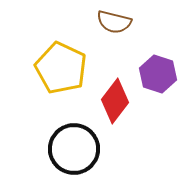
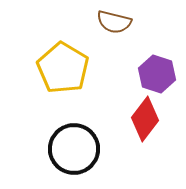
yellow pentagon: moved 2 px right; rotated 6 degrees clockwise
purple hexagon: moved 1 px left
red diamond: moved 30 px right, 18 px down
